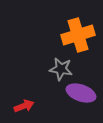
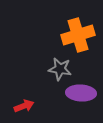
gray star: moved 1 px left
purple ellipse: rotated 16 degrees counterclockwise
